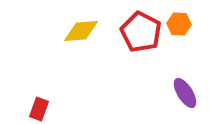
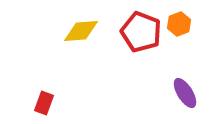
orange hexagon: rotated 25 degrees counterclockwise
red pentagon: rotated 6 degrees counterclockwise
red rectangle: moved 5 px right, 6 px up
